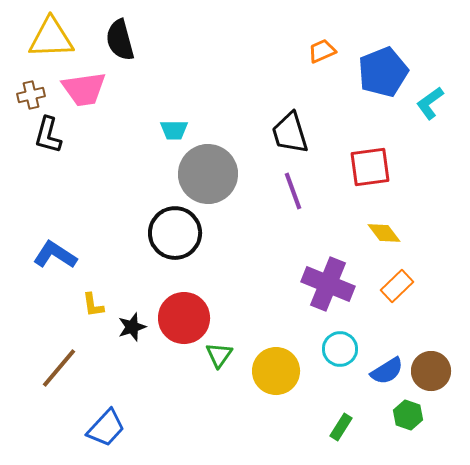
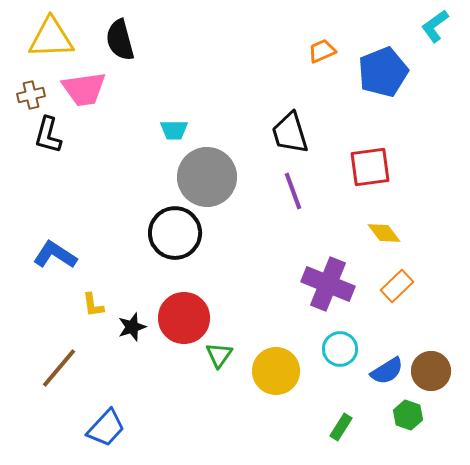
cyan L-shape: moved 5 px right, 77 px up
gray circle: moved 1 px left, 3 px down
